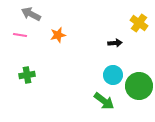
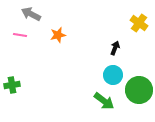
black arrow: moved 5 px down; rotated 64 degrees counterclockwise
green cross: moved 15 px left, 10 px down
green circle: moved 4 px down
